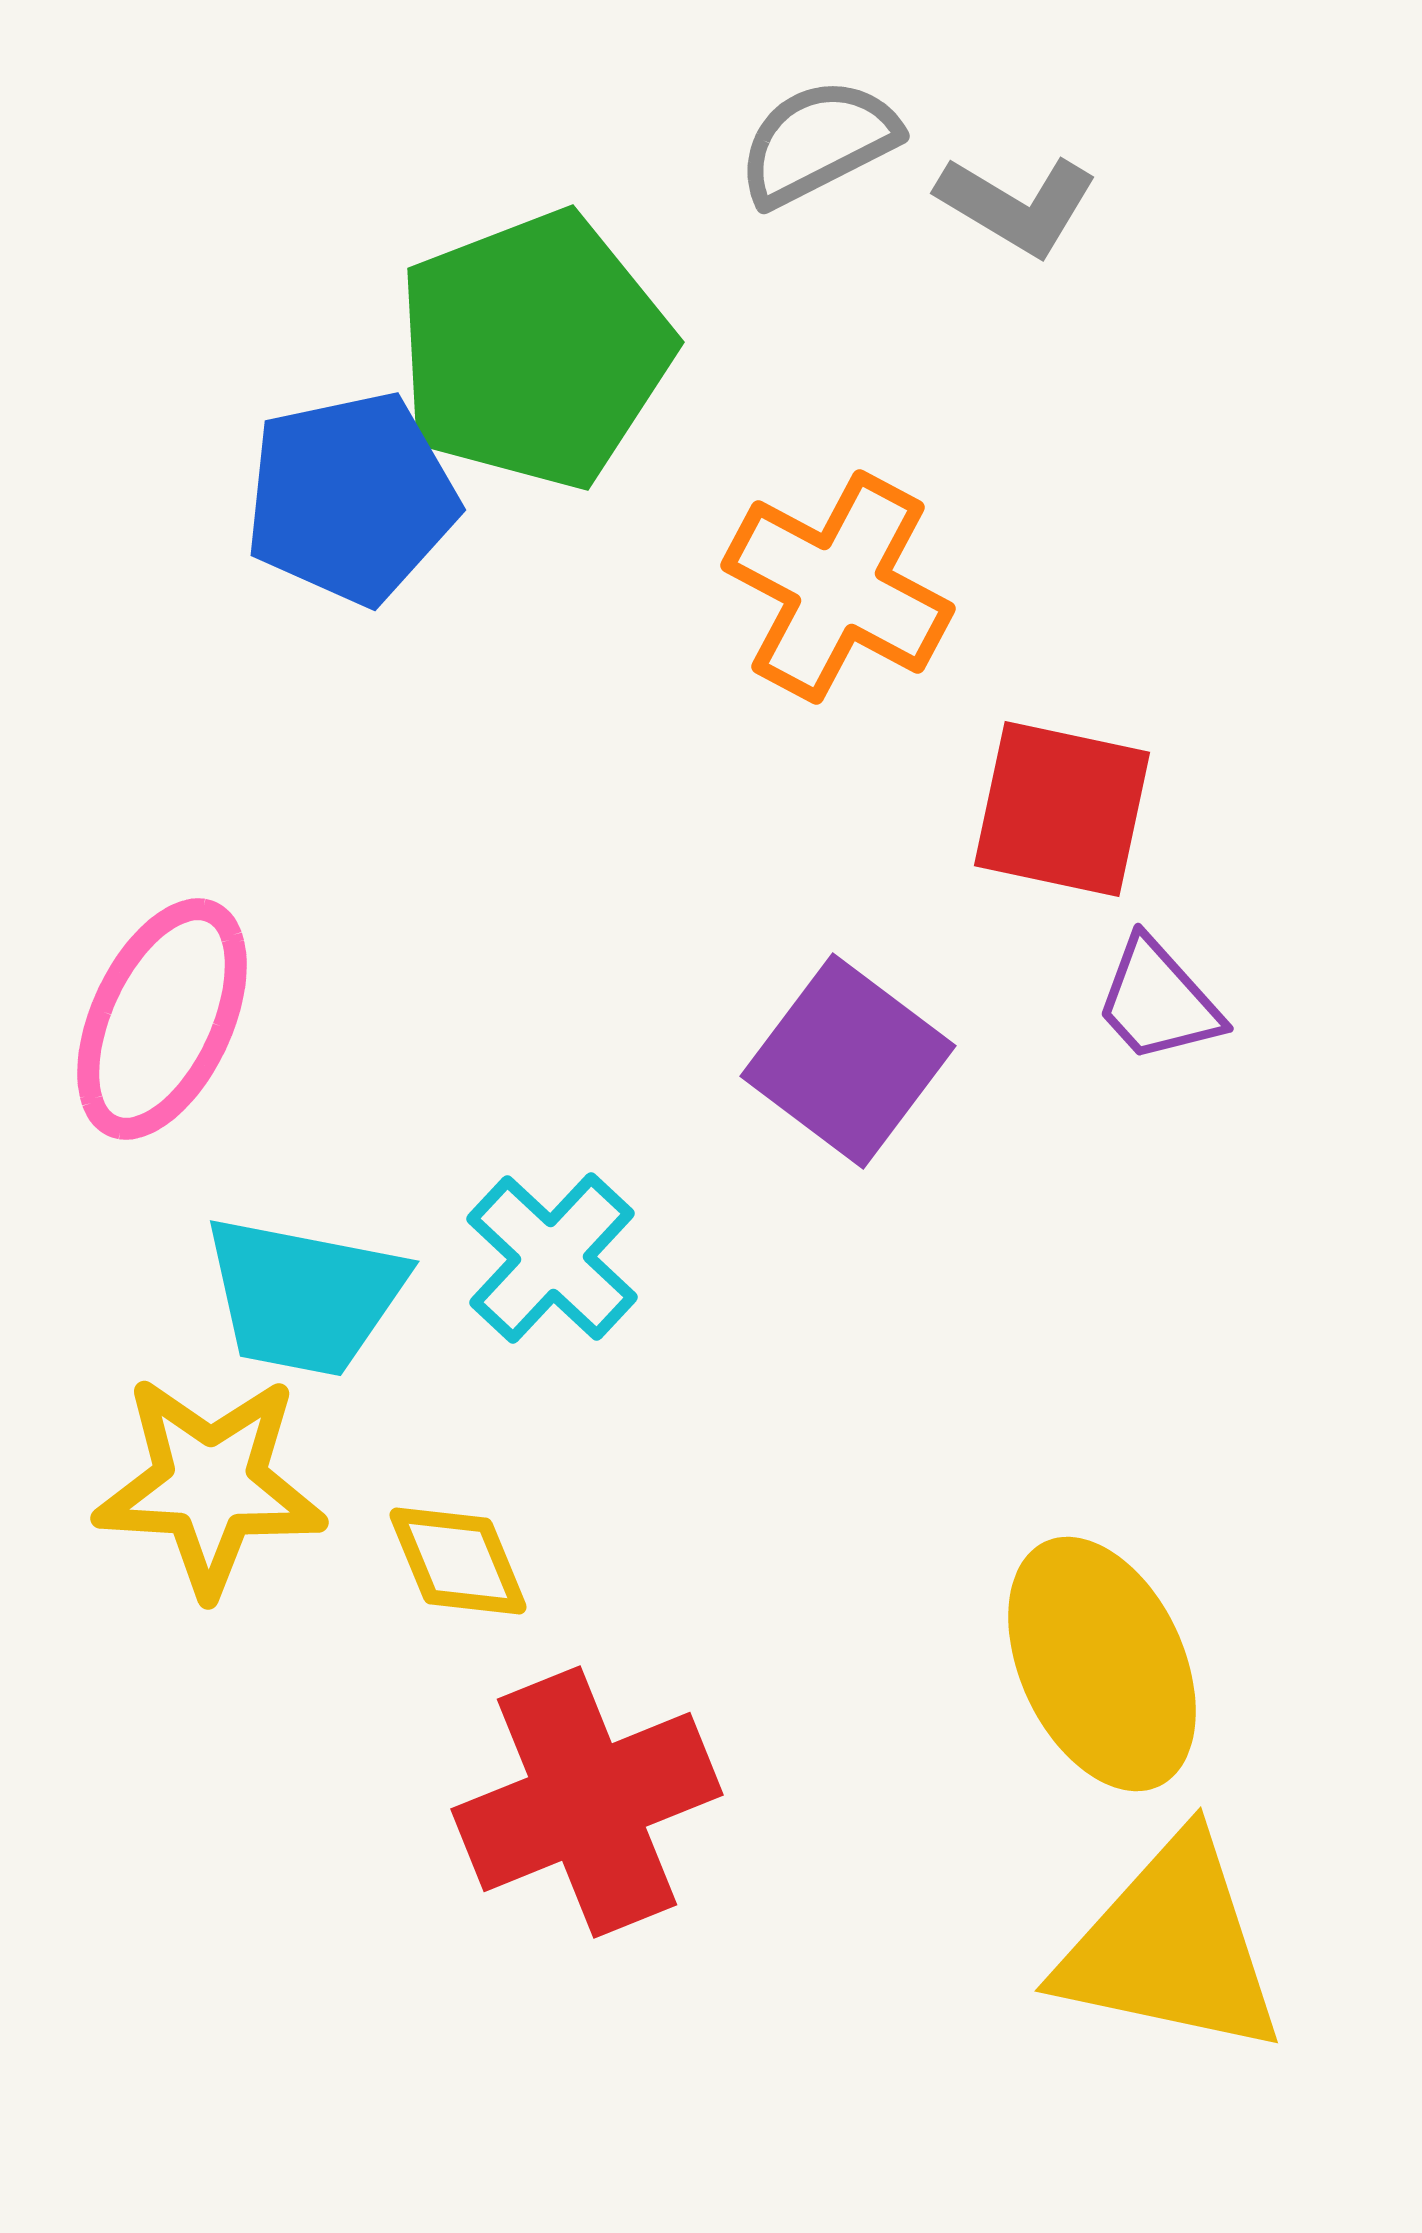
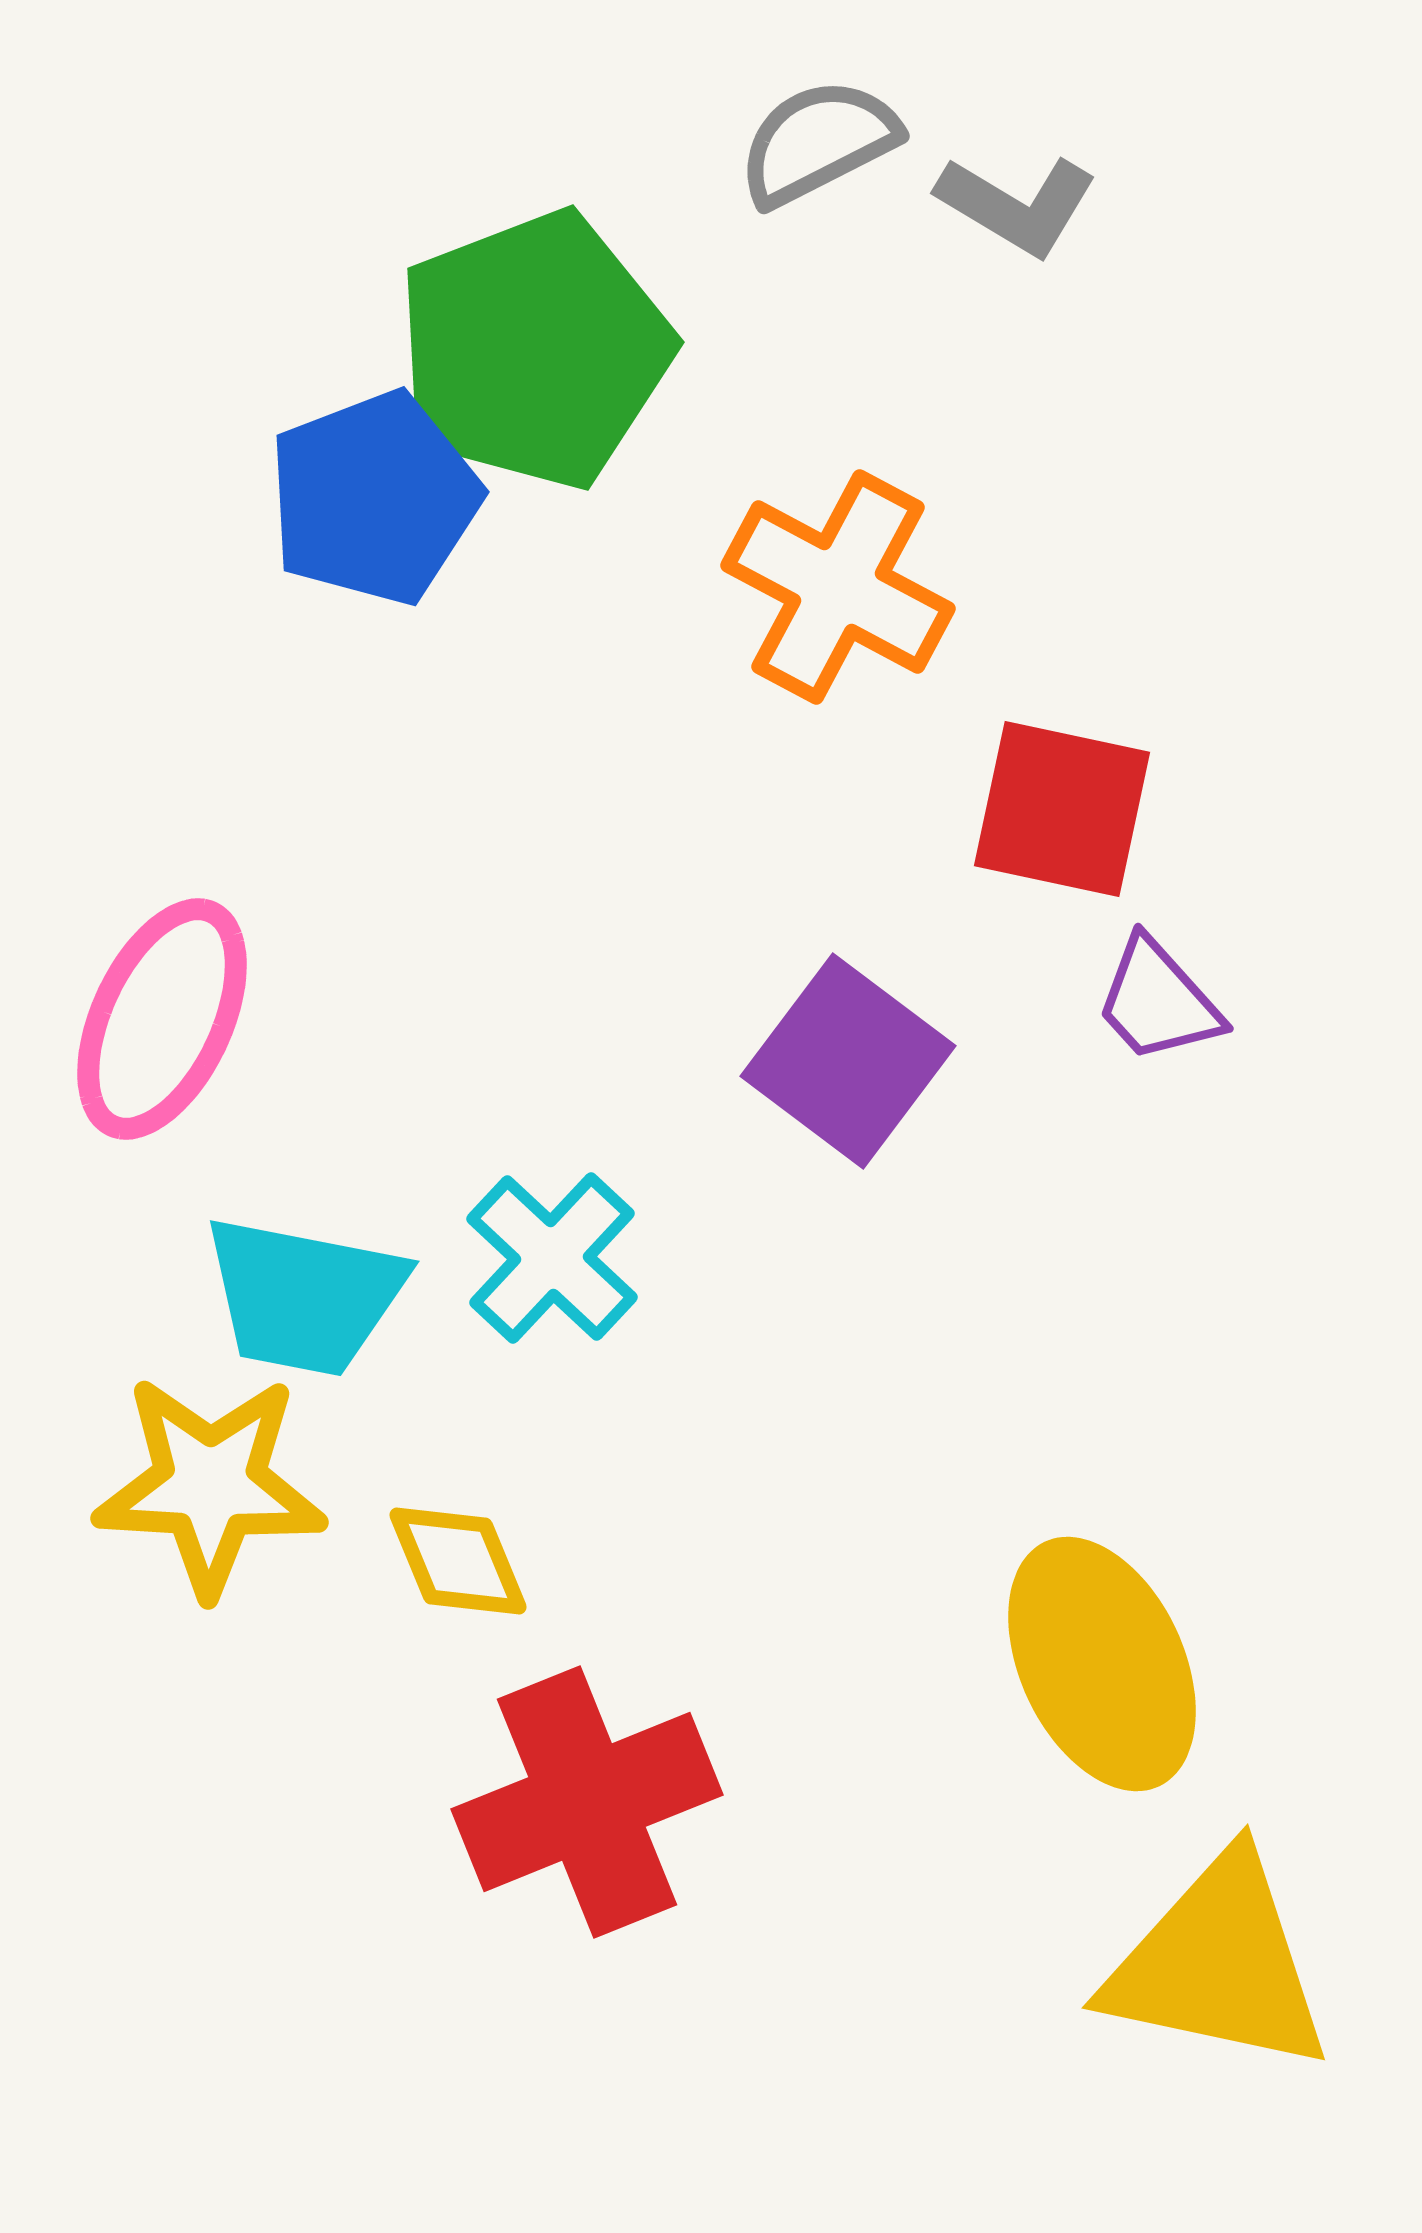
blue pentagon: moved 23 px right; rotated 9 degrees counterclockwise
yellow triangle: moved 47 px right, 17 px down
